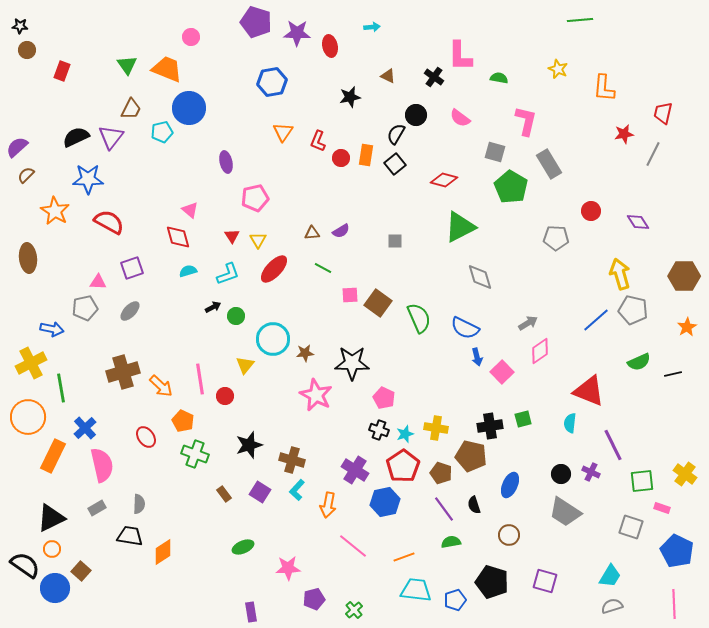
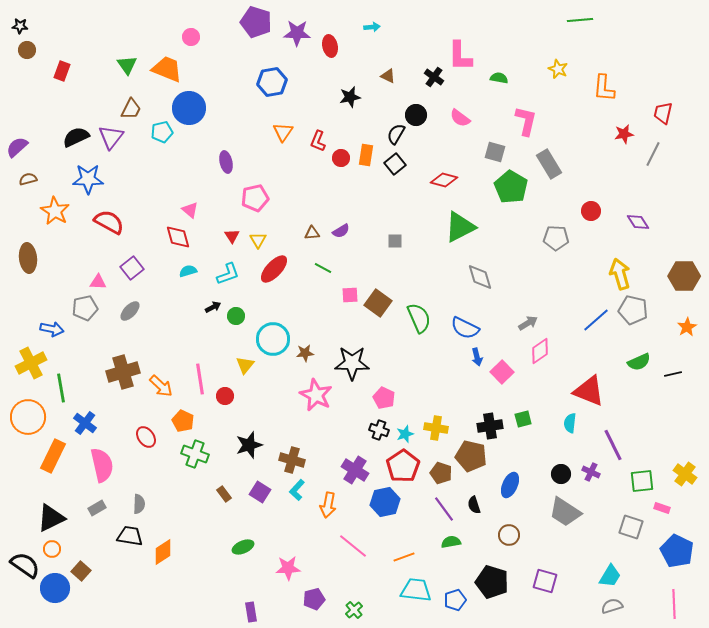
brown semicircle at (26, 175): moved 2 px right, 4 px down; rotated 30 degrees clockwise
purple square at (132, 268): rotated 20 degrees counterclockwise
blue cross at (85, 428): moved 5 px up; rotated 10 degrees counterclockwise
